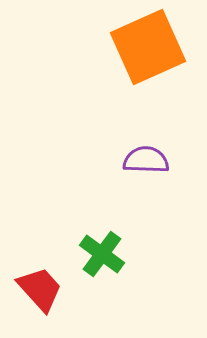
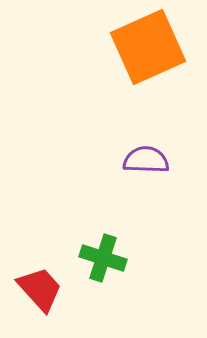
green cross: moved 1 px right, 4 px down; rotated 18 degrees counterclockwise
